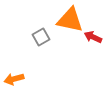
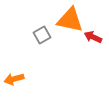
gray square: moved 1 px right, 2 px up
